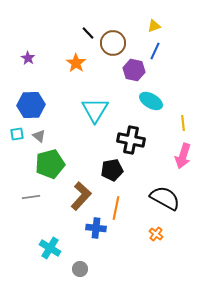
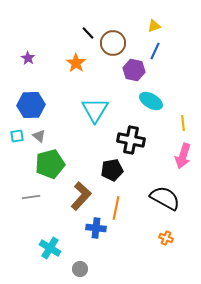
cyan square: moved 2 px down
orange cross: moved 10 px right, 4 px down; rotated 16 degrees counterclockwise
